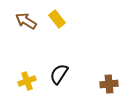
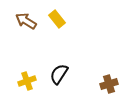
brown cross: rotated 12 degrees counterclockwise
